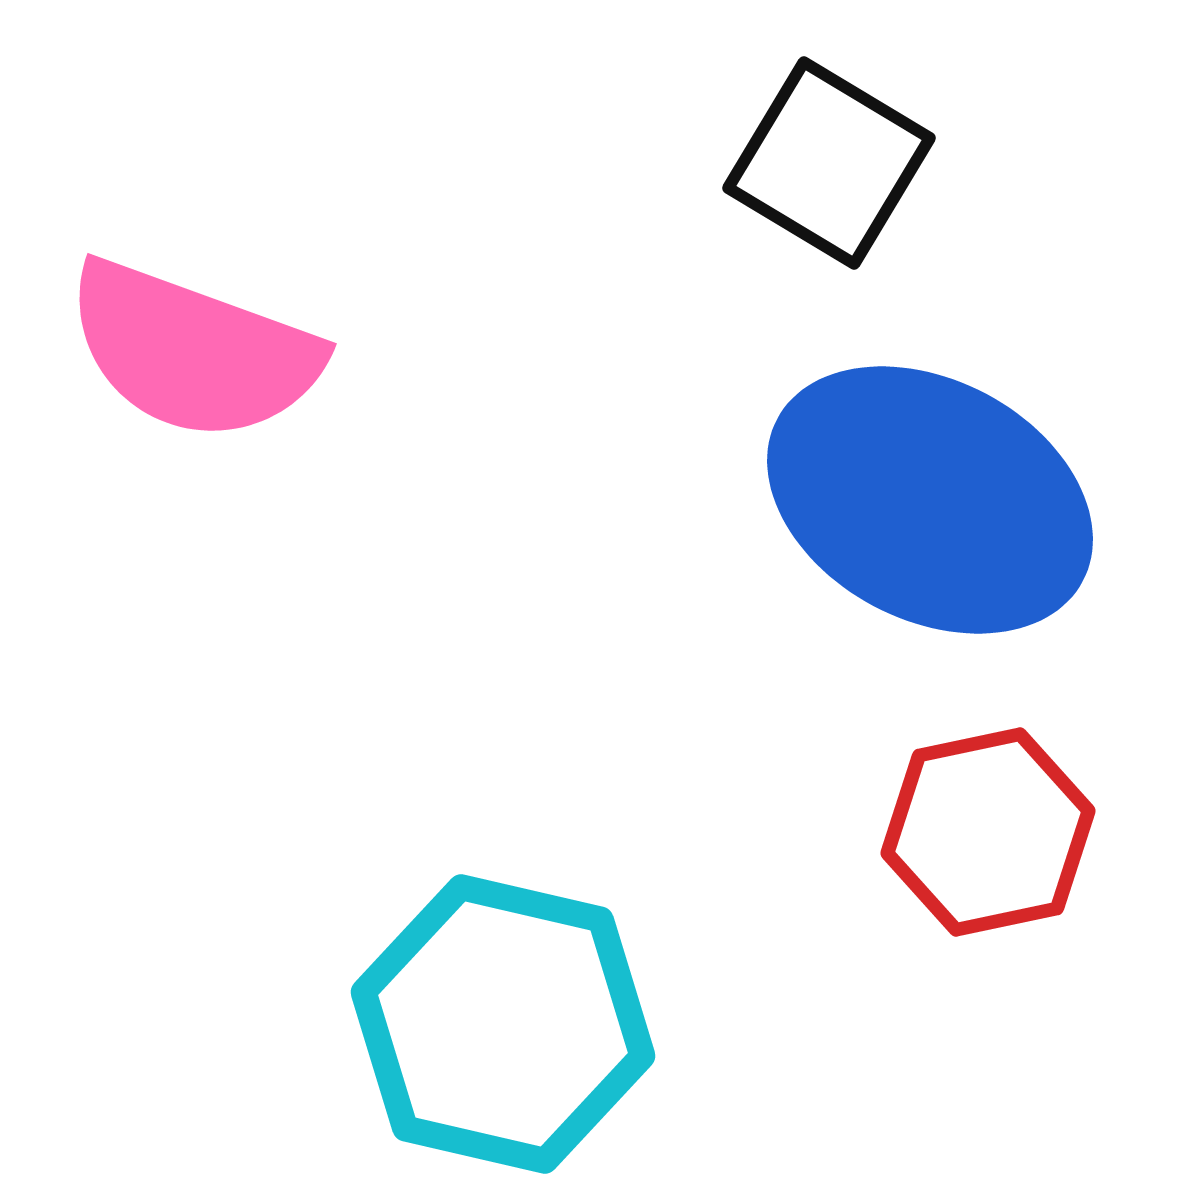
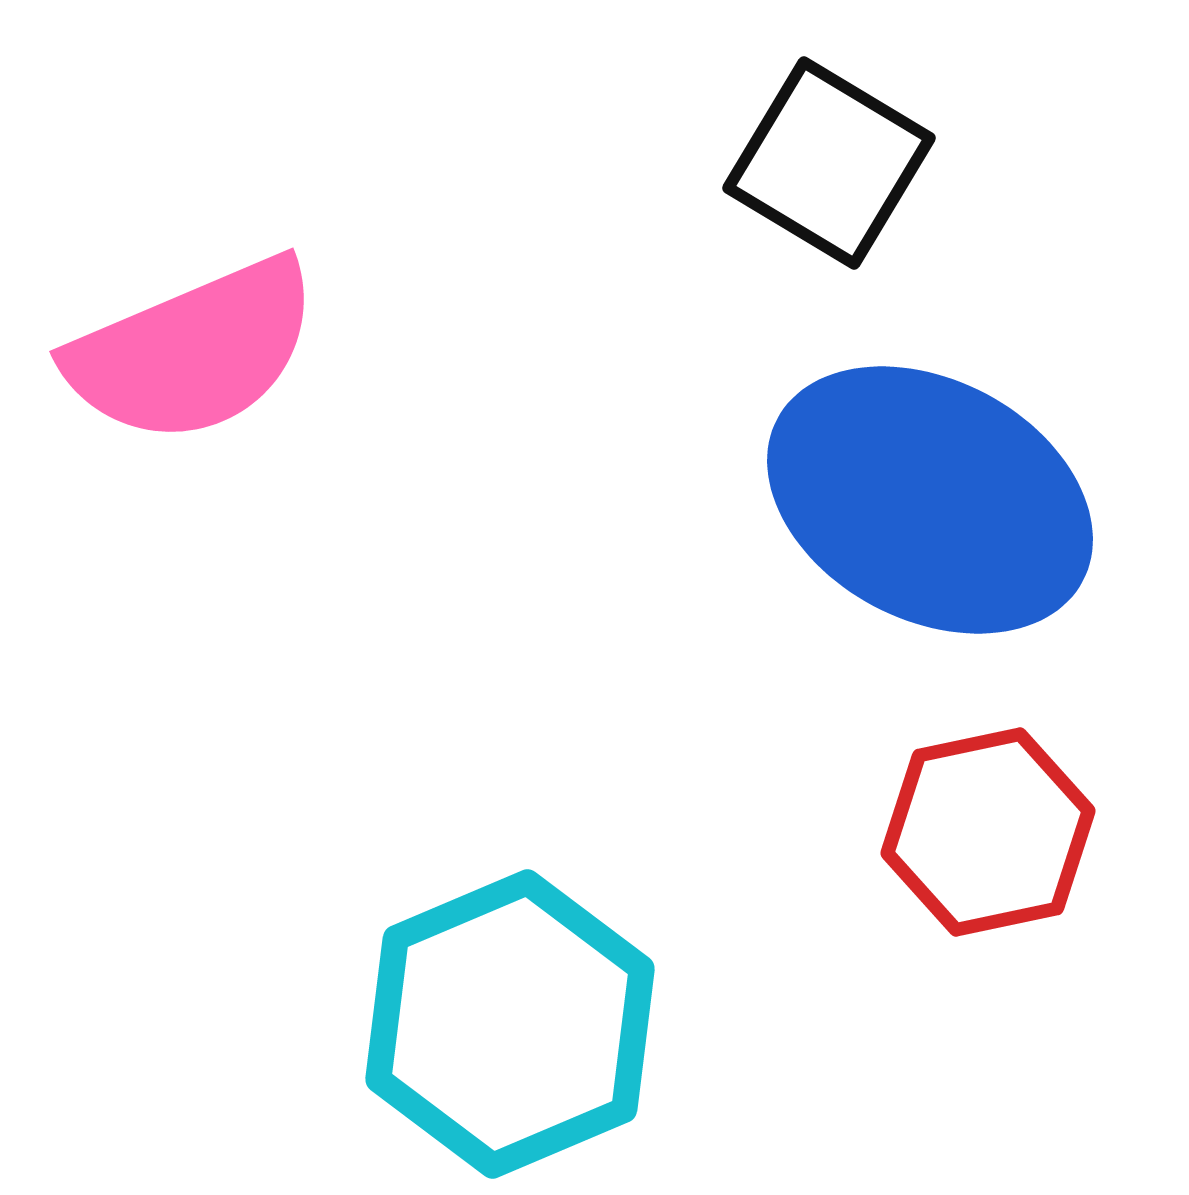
pink semicircle: rotated 43 degrees counterclockwise
cyan hexagon: moved 7 px right; rotated 24 degrees clockwise
